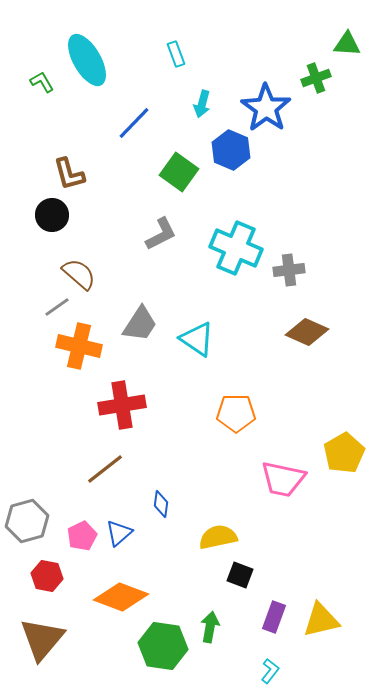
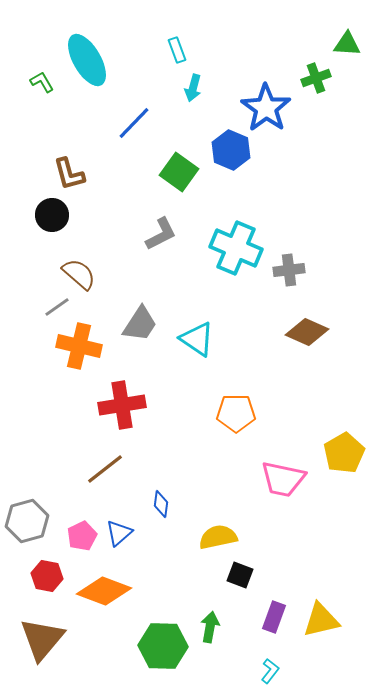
cyan rectangle: moved 1 px right, 4 px up
cyan arrow: moved 9 px left, 16 px up
orange diamond: moved 17 px left, 6 px up
green hexagon: rotated 6 degrees counterclockwise
